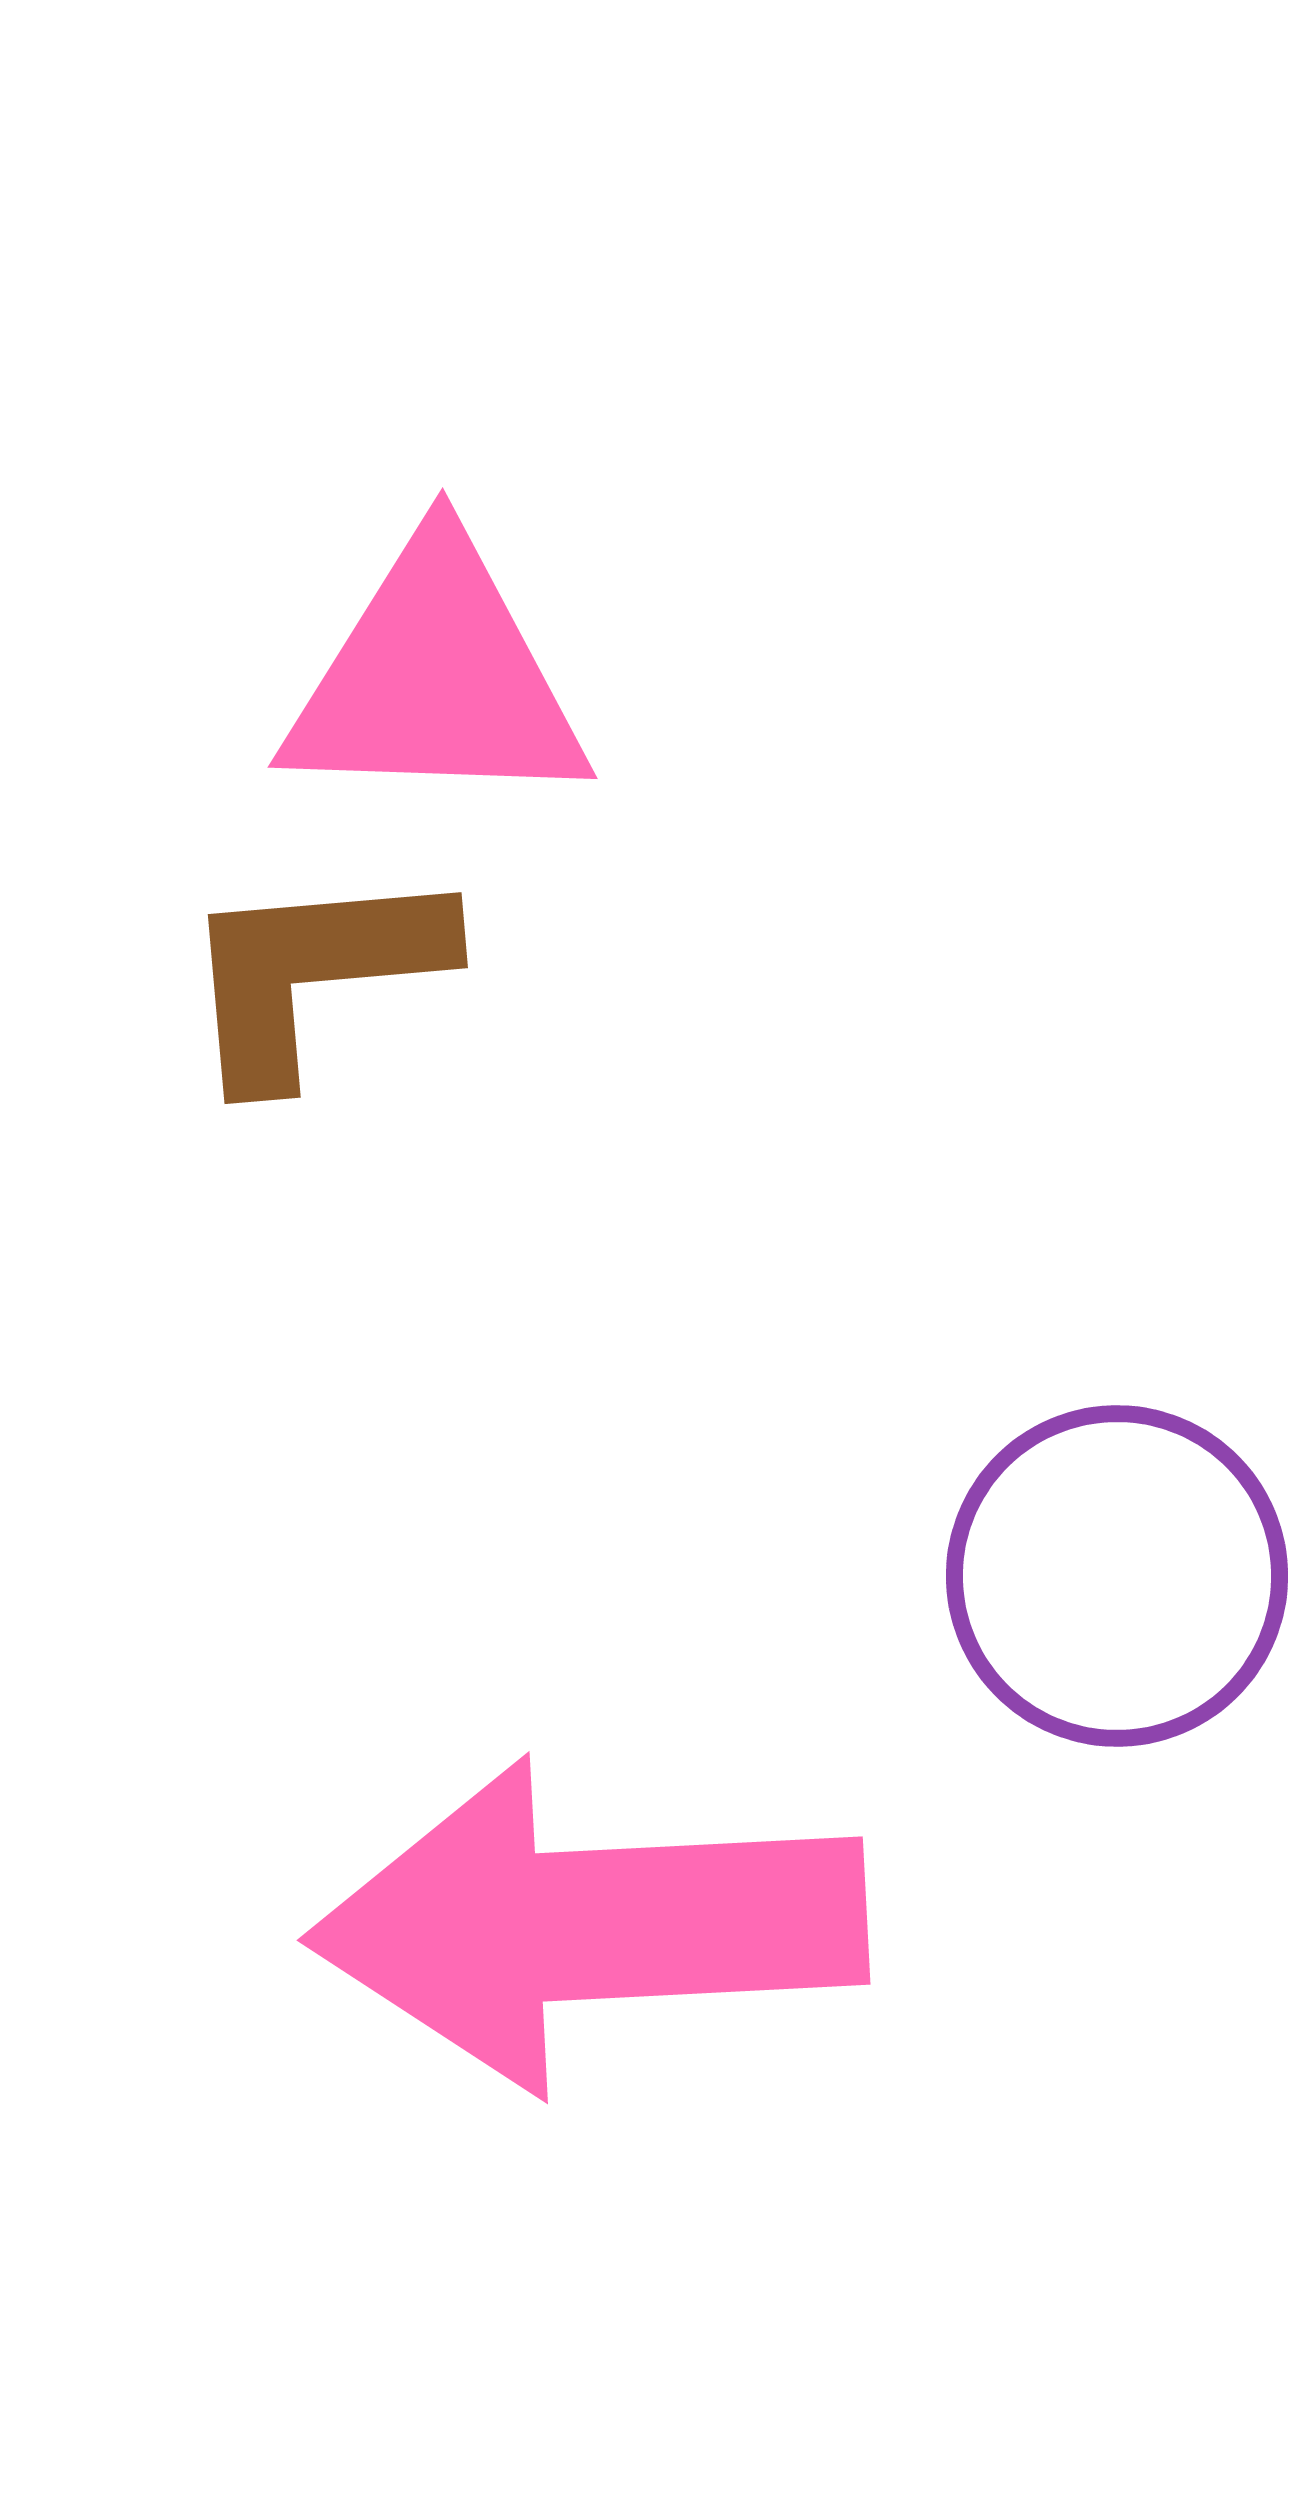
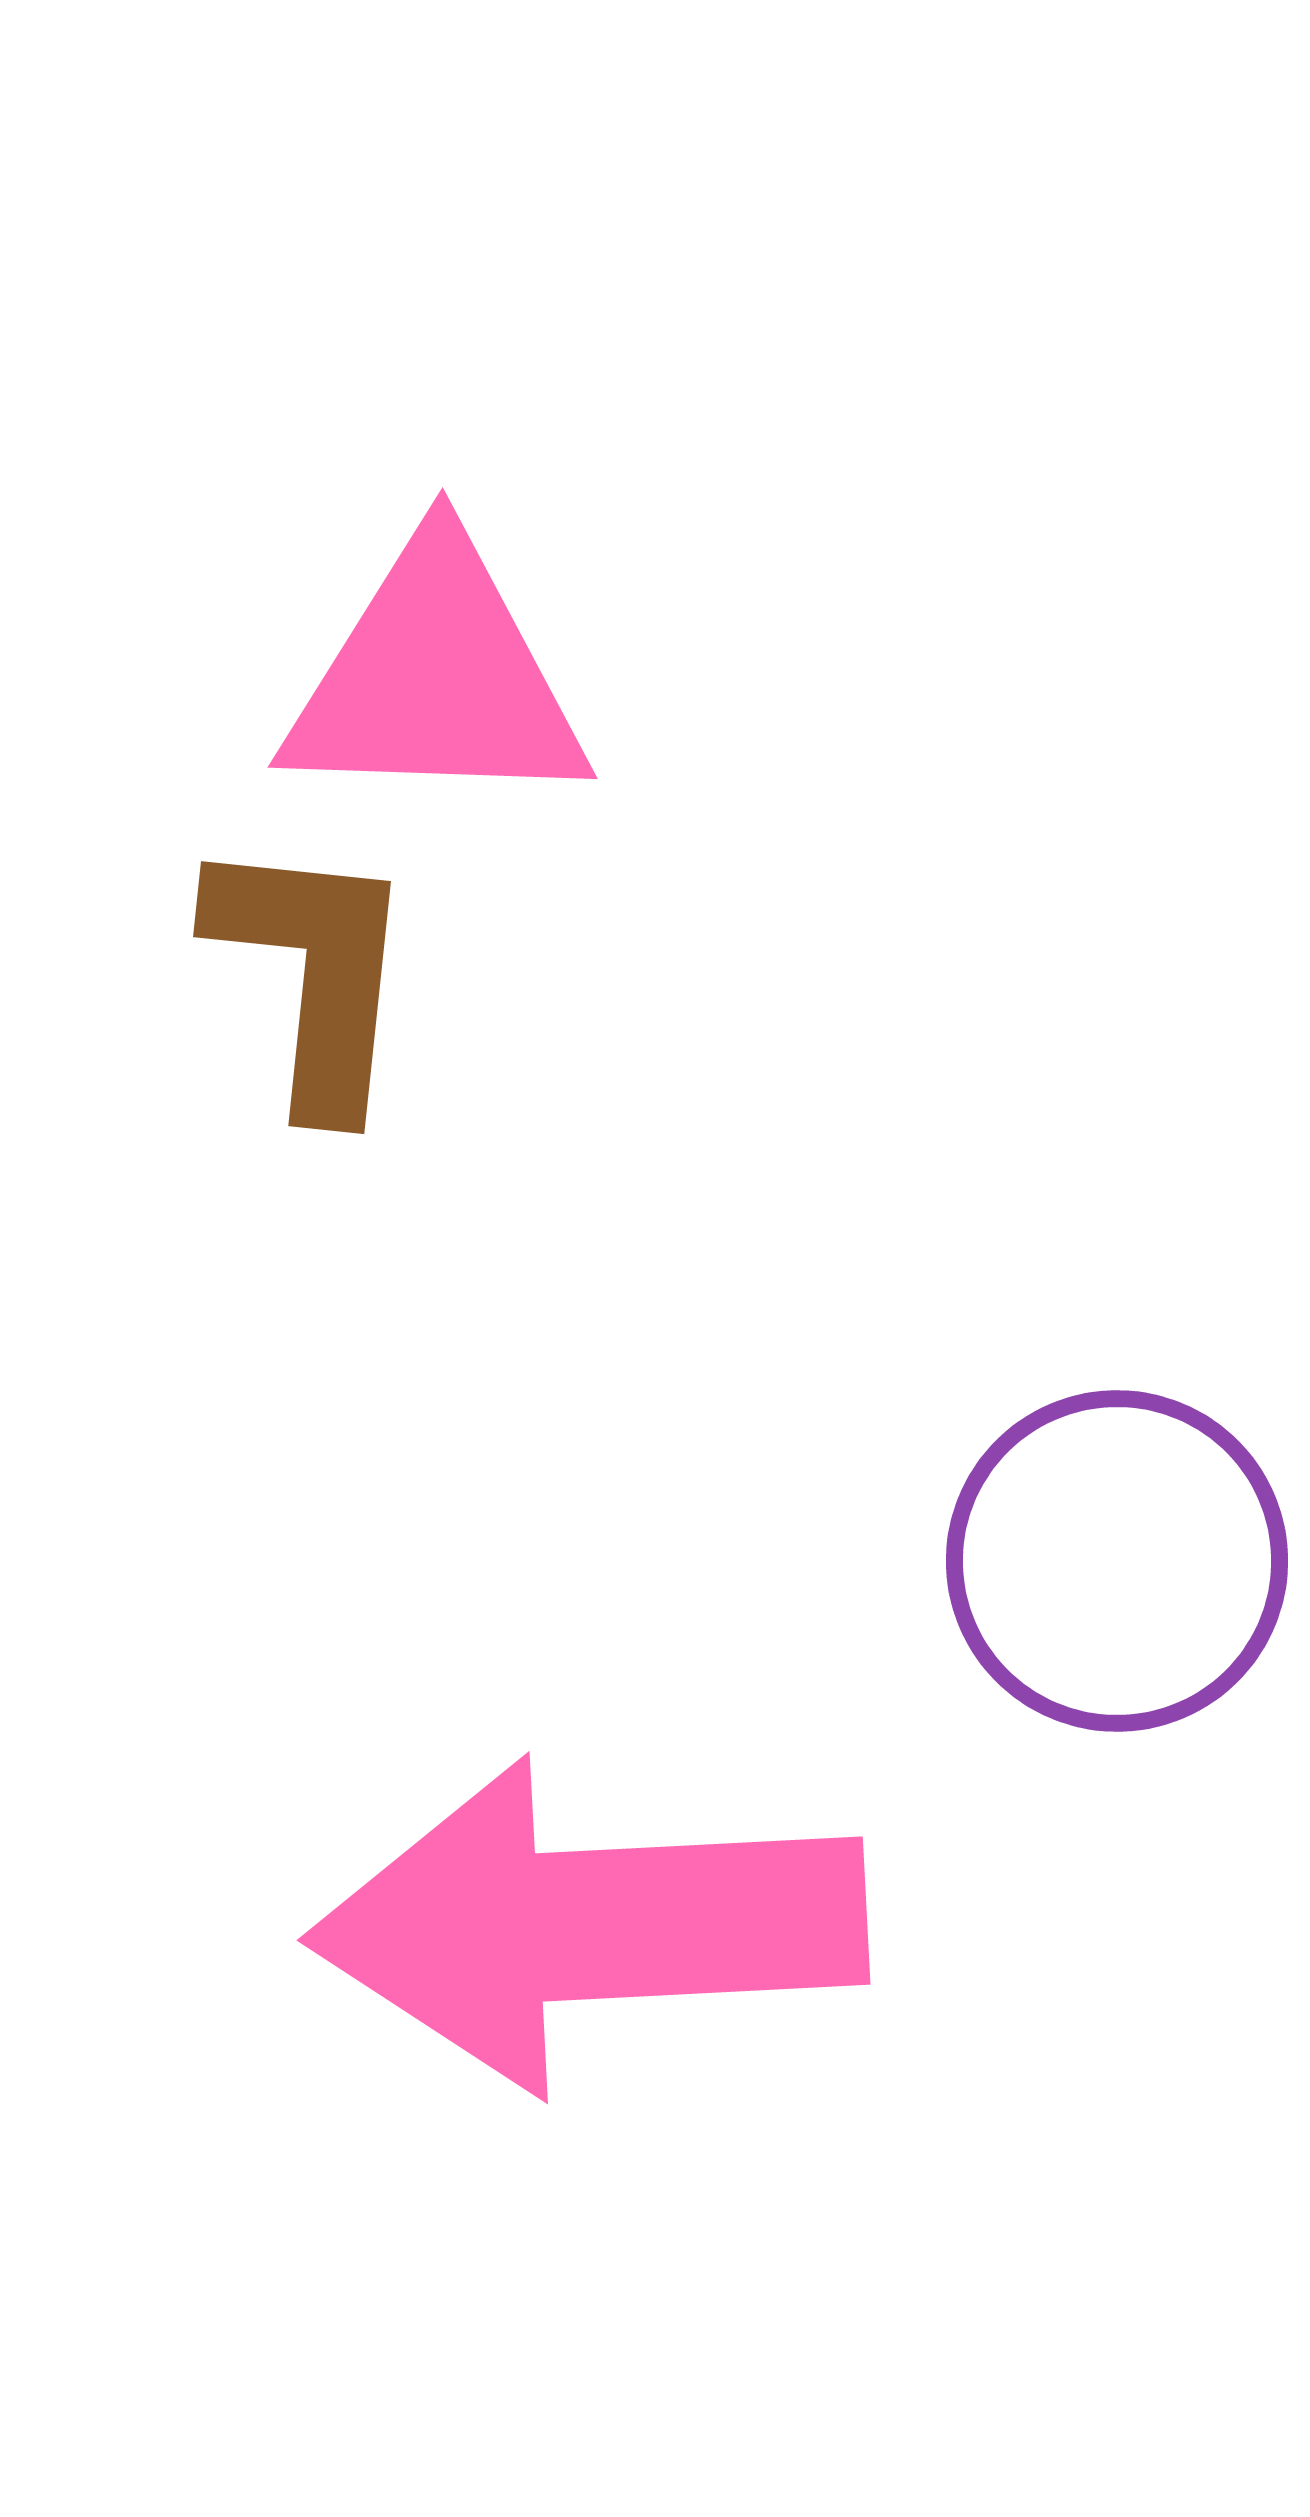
brown L-shape: rotated 101 degrees clockwise
purple circle: moved 15 px up
